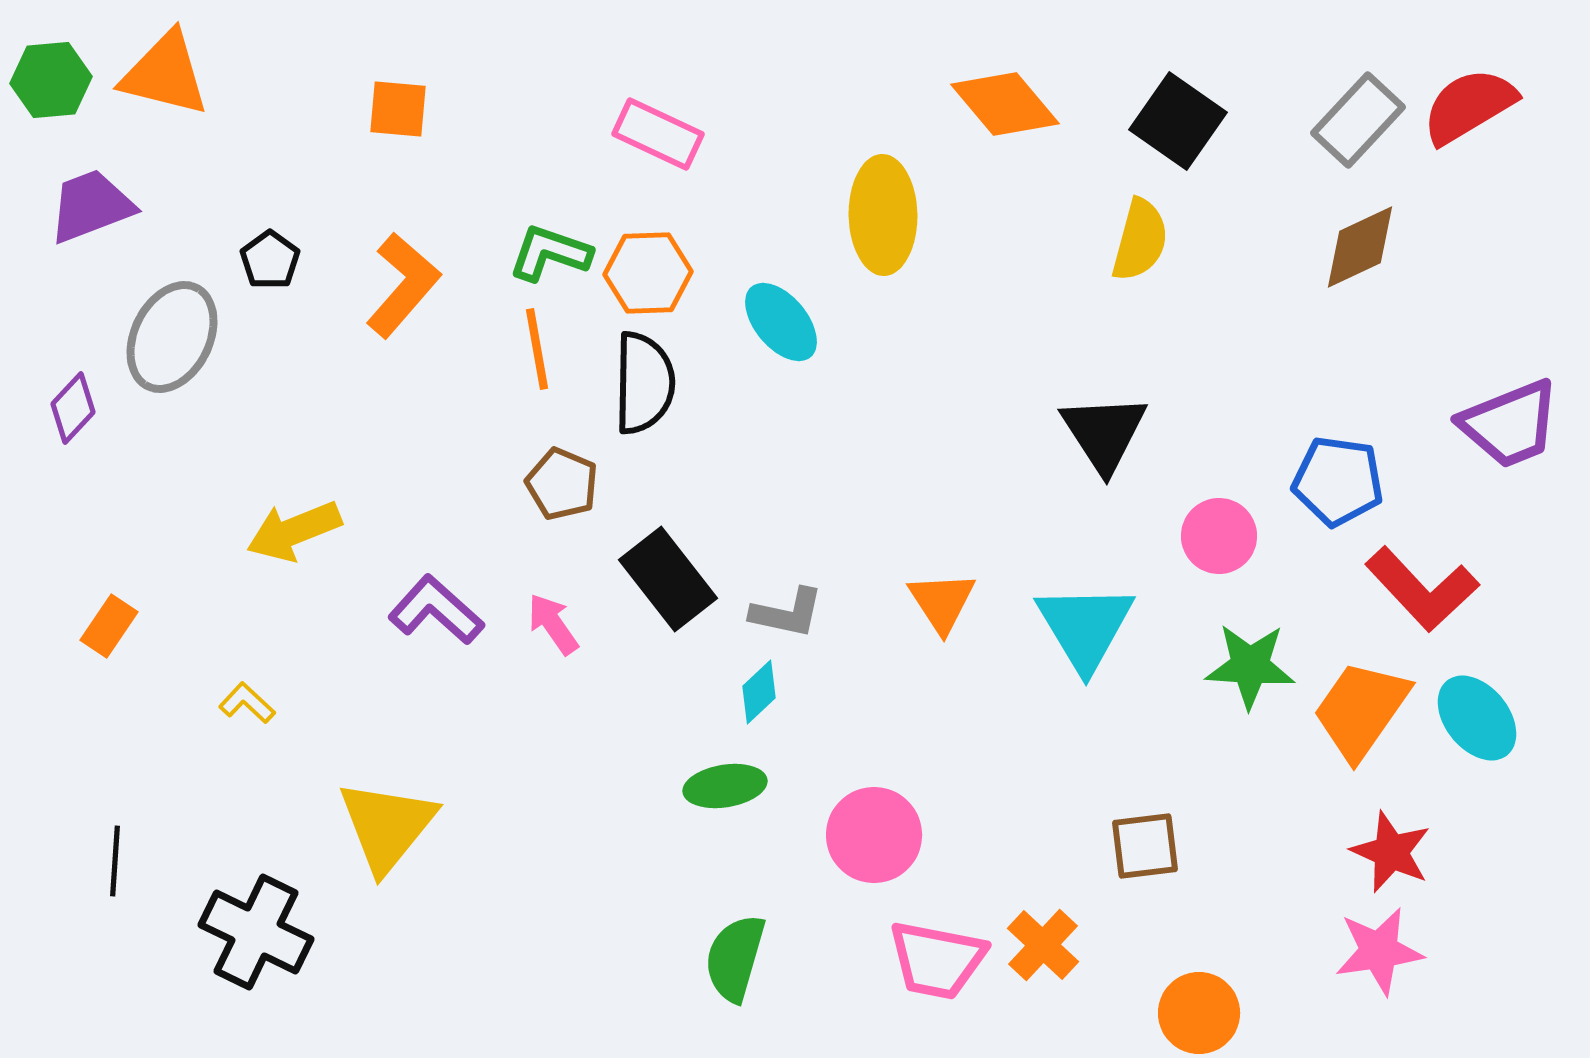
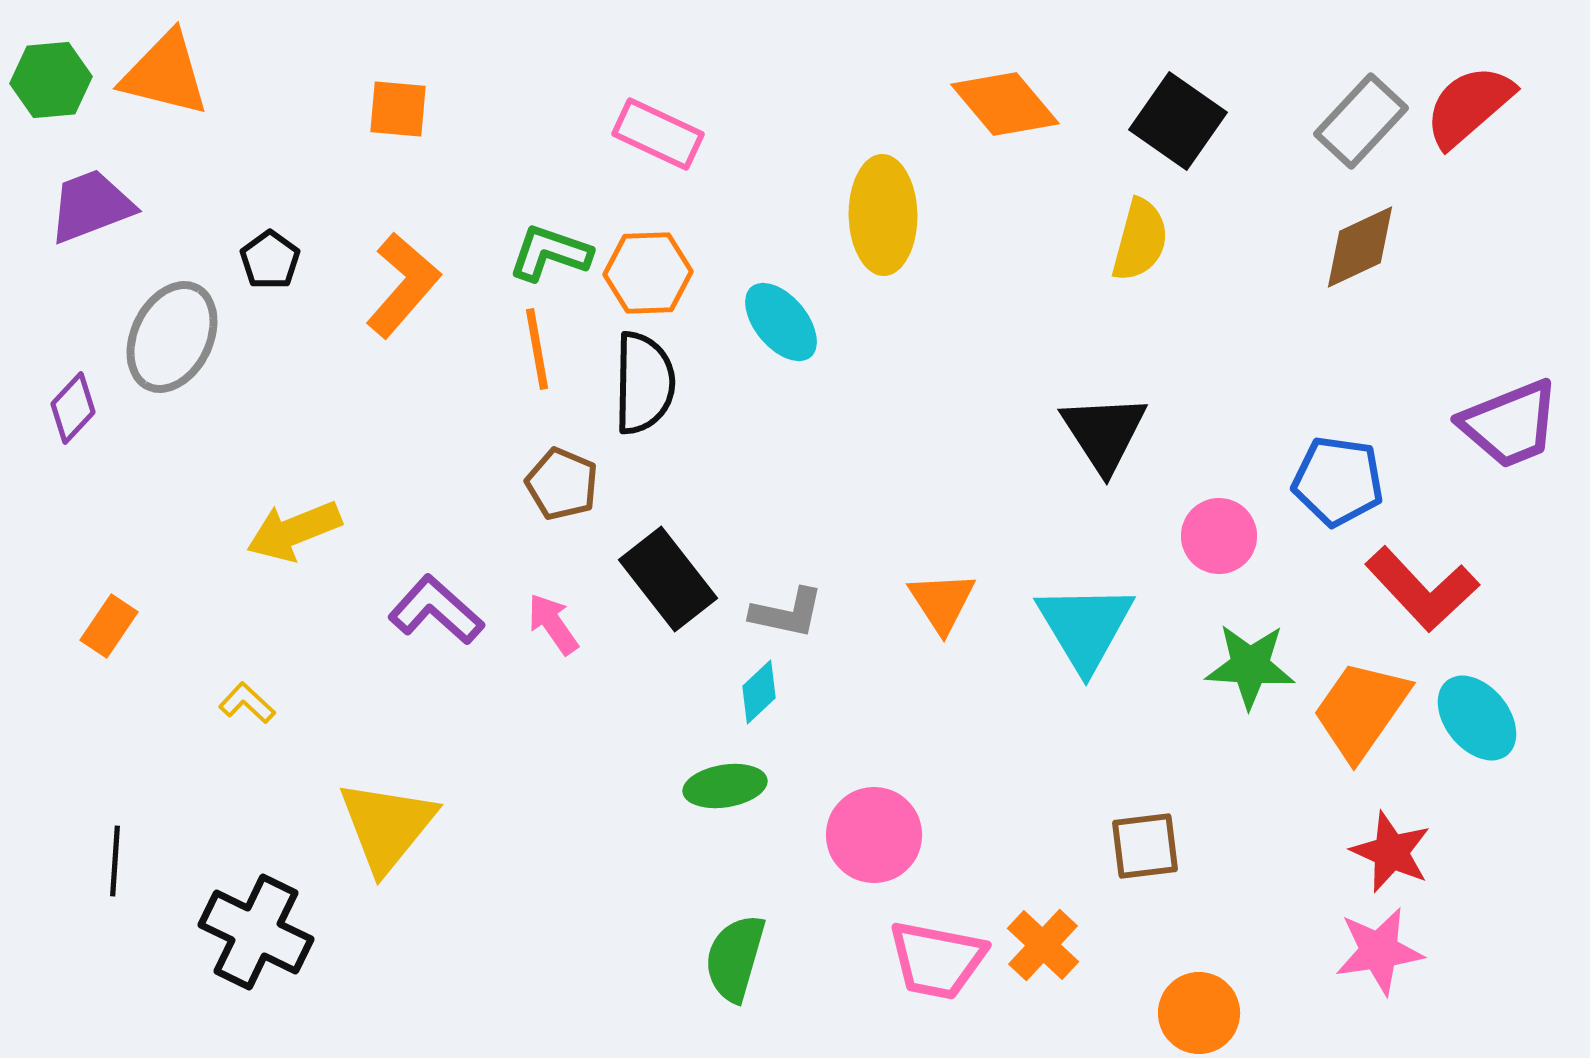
red semicircle at (1469, 106): rotated 10 degrees counterclockwise
gray rectangle at (1358, 120): moved 3 px right, 1 px down
